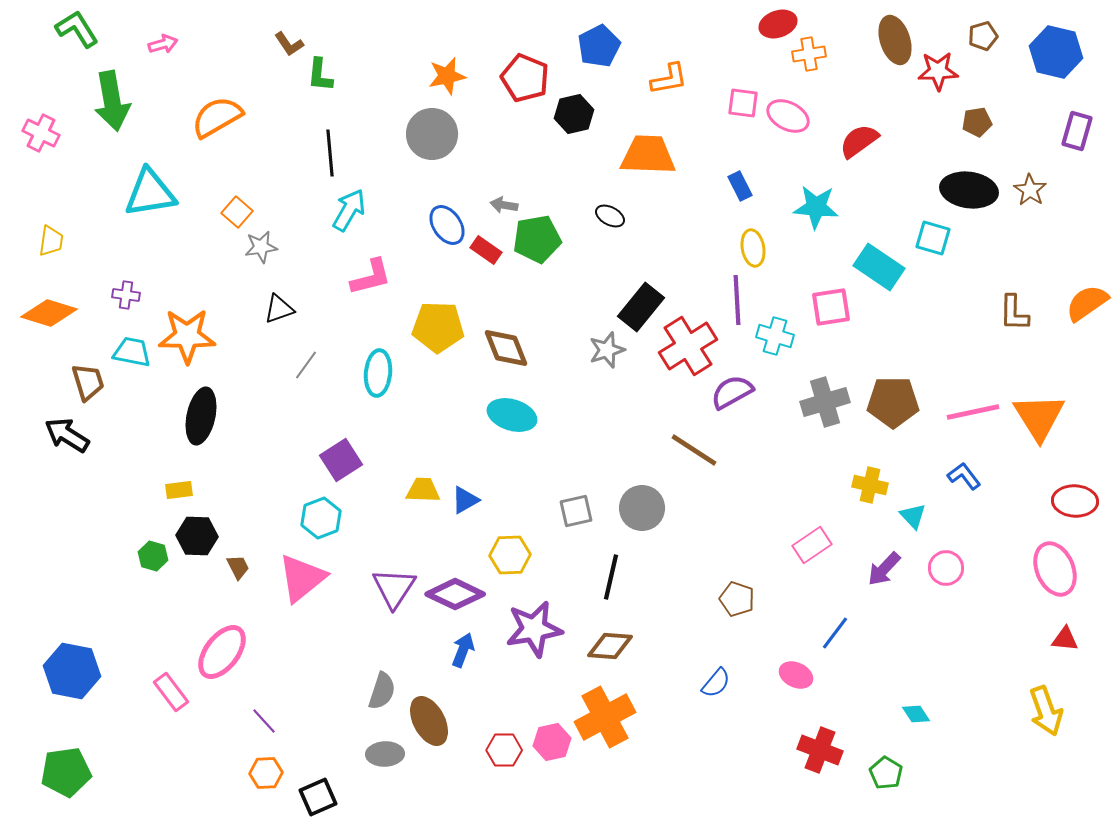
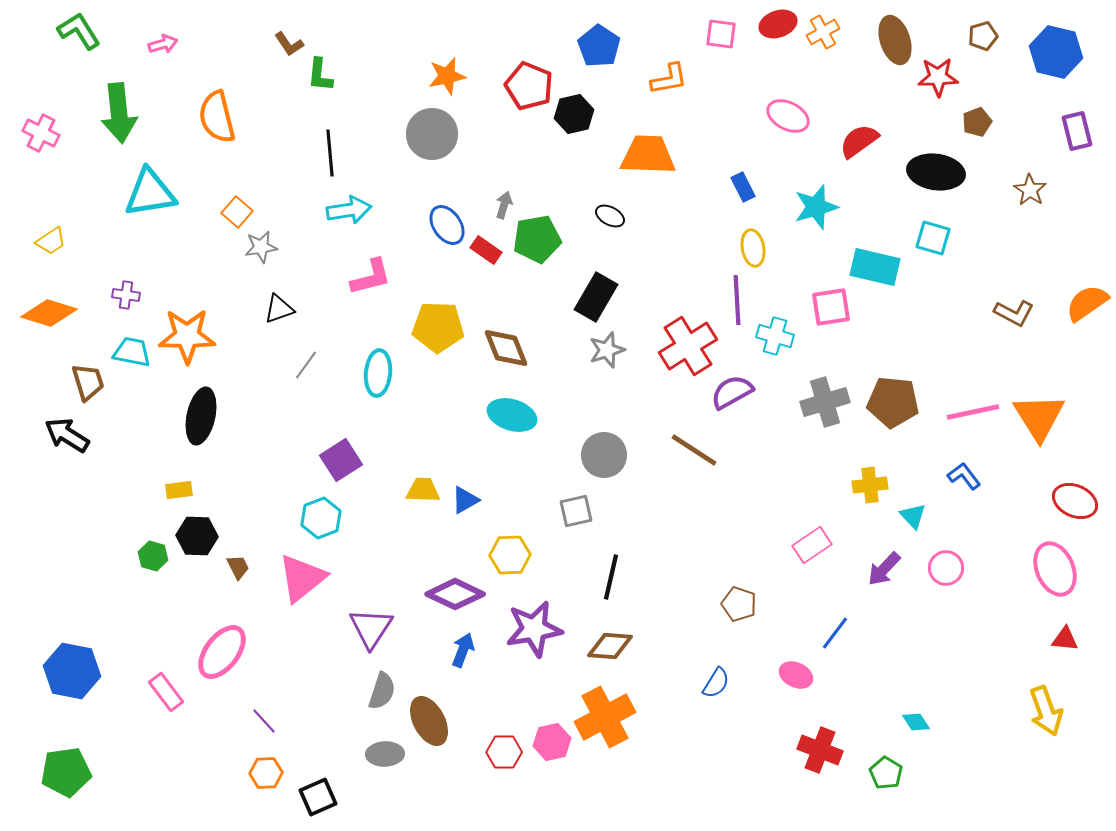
green L-shape at (77, 29): moved 2 px right, 2 px down
blue pentagon at (599, 46): rotated 12 degrees counterclockwise
orange cross at (809, 54): moved 14 px right, 22 px up; rotated 20 degrees counterclockwise
red star at (938, 71): moved 6 px down
red pentagon at (525, 78): moved 4 px right, 8 px down
green arrow at (112, 101): moved 7 px right, 12 px down; rotated 4 degrees clockwise
pink square at (743, 103): moved 22 px left, 69 px up
orange semicircle at (217, 117): rotated 74 degrees counterclockwise
brown pentagon at (977, 122): rotated 12 degrees counterclockwise
purple rectangle at (1077, 131): rotated 30 degrees counterclockwise
blue rectangle at (740, 186): moved 3 px right, 1 px down
black ellipse at (969, 190): moved 33 px left, 18 px up
gray arrow at (504, 205): rotated 96 degrees clockwise
cyan star at (816, 207): rotated 21 degrees counterclockwise
cyan arrow at (349, 210): rotated 51 degrees clockwise
yellow trapezoid at (51, 241): rotated 48 degrees clockwise
cyan rectangle at (879, 267): moved 4 px left; rotated 21 degrees counterclockwise
black rectangle at (641, 307): moved 45 px left, 10 px up; rotated 9 degrees counterclockwise
brown L-shape at (1014, 313): rotated 63 degrees counterclockwise
brown pentagon at (893, 402): rotated 6 degrees clockwise
yellow cross at (870, 485): rotated 20 degrees counterclockwise
red ellipse at (1075, 501): rotated 21 degrees clockwise
gray circle at (642, 508): moved 38 px left, 53 px up
purple triangle at (394, 588): moved 23 px left, 40 px down
brown pentagon at (737, 599): moved 2 px right, 5 px down
blue semicircle at (716, 683): rotated 8 degrees counterclockwise
pink rectangle at (171, 692): moved 5 px left
cyan diamond at (916, 714): moved 8 px down
red hexagon at (504, 750): moved 2 px down
